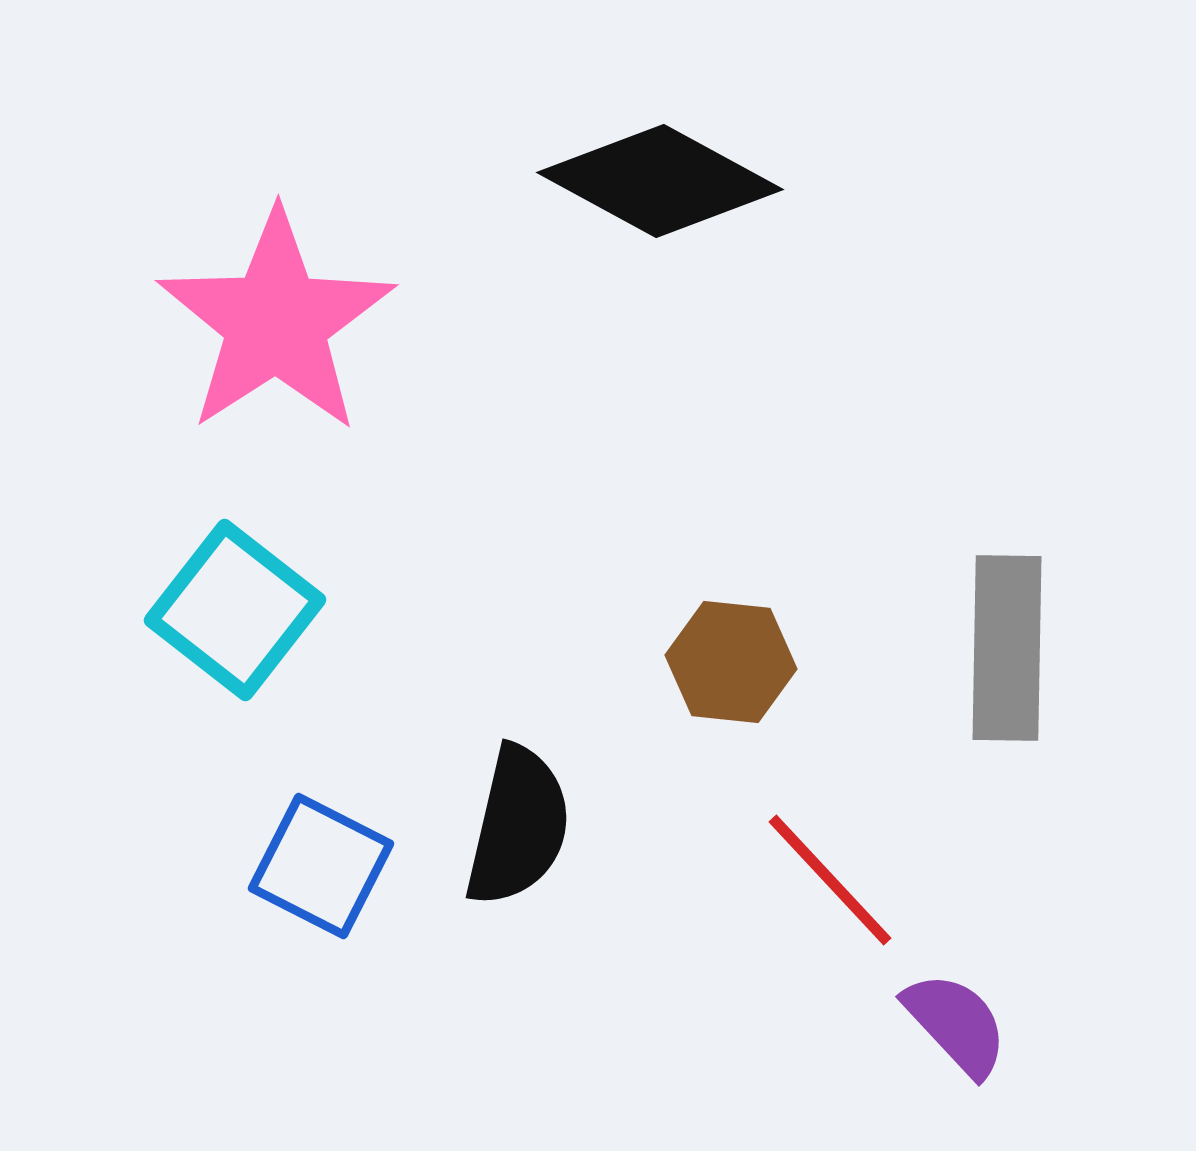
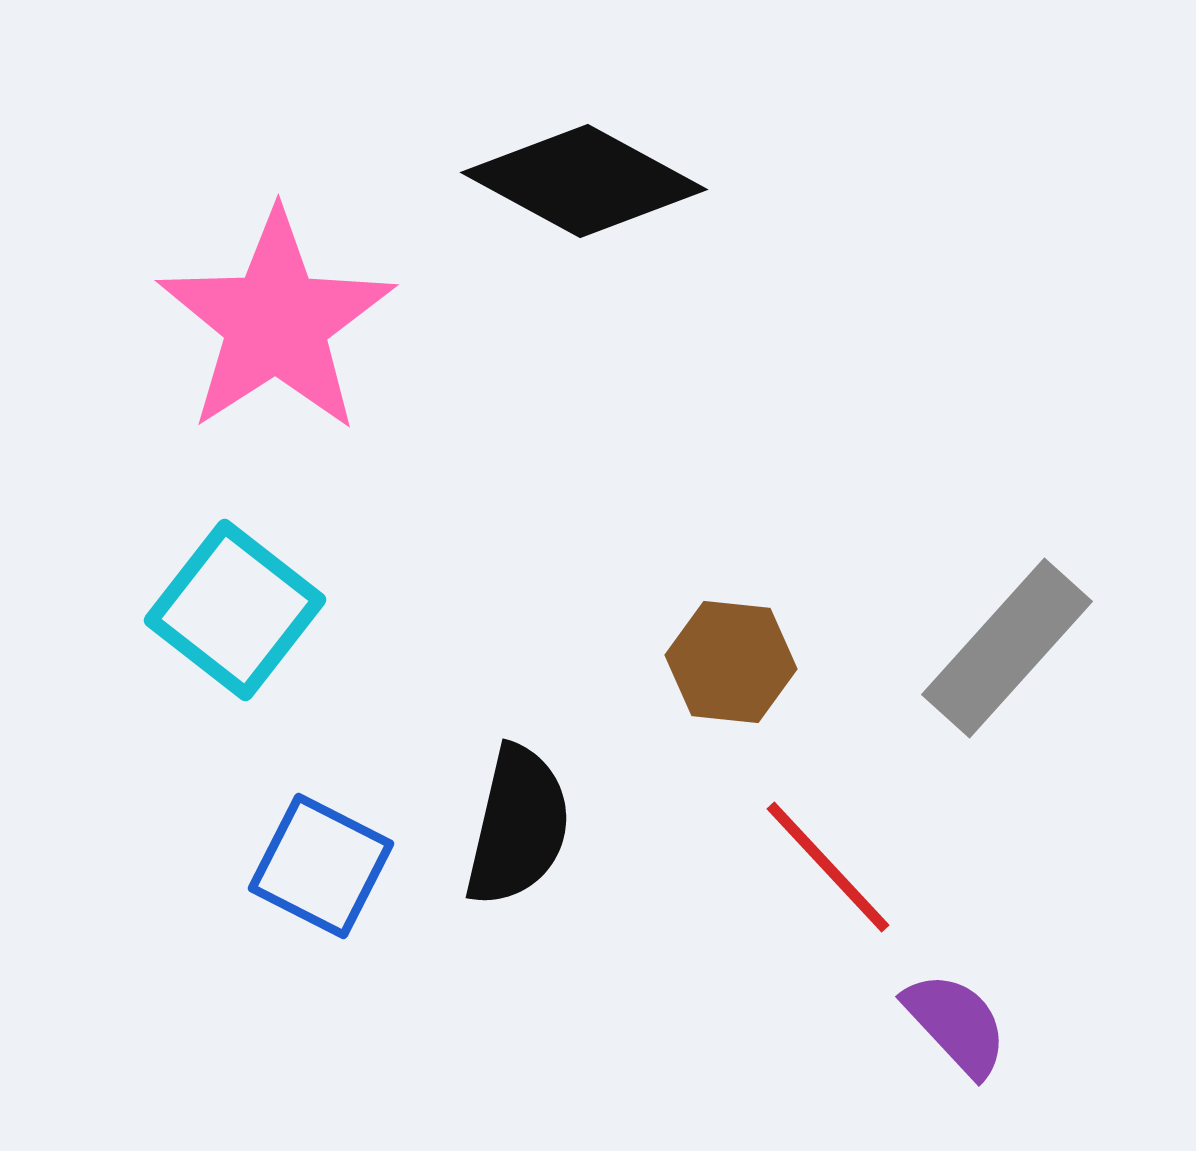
black diamond: moved 76 px left
gray rectangle: rotated 41 degrees clockwise
red line: moved 2 px left, 13 px up
